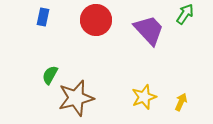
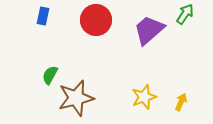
blue rectangle: moved 1 px up
purple trapezoid: rotated 88 degrees counterclockwise
